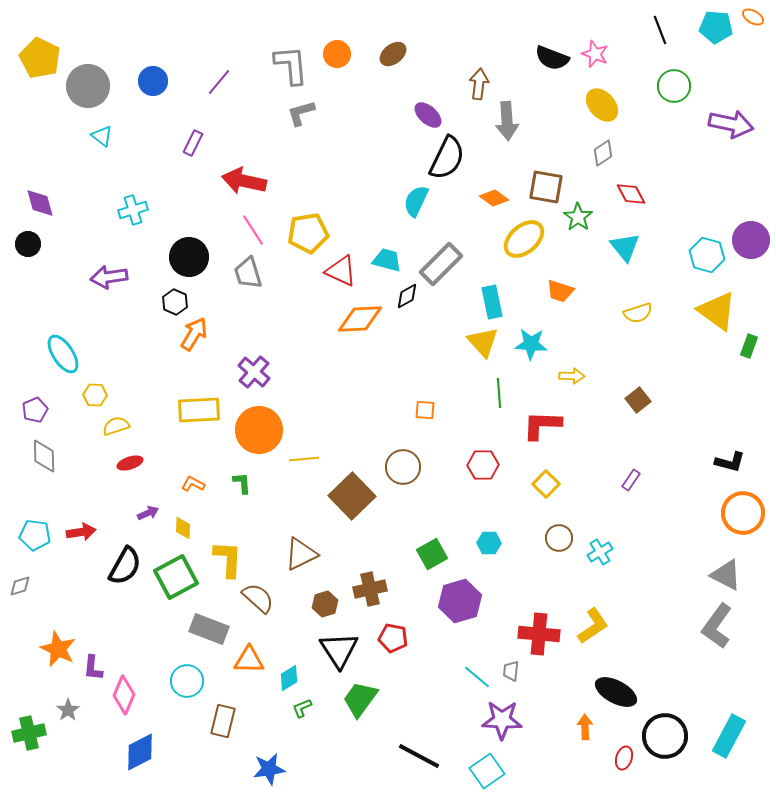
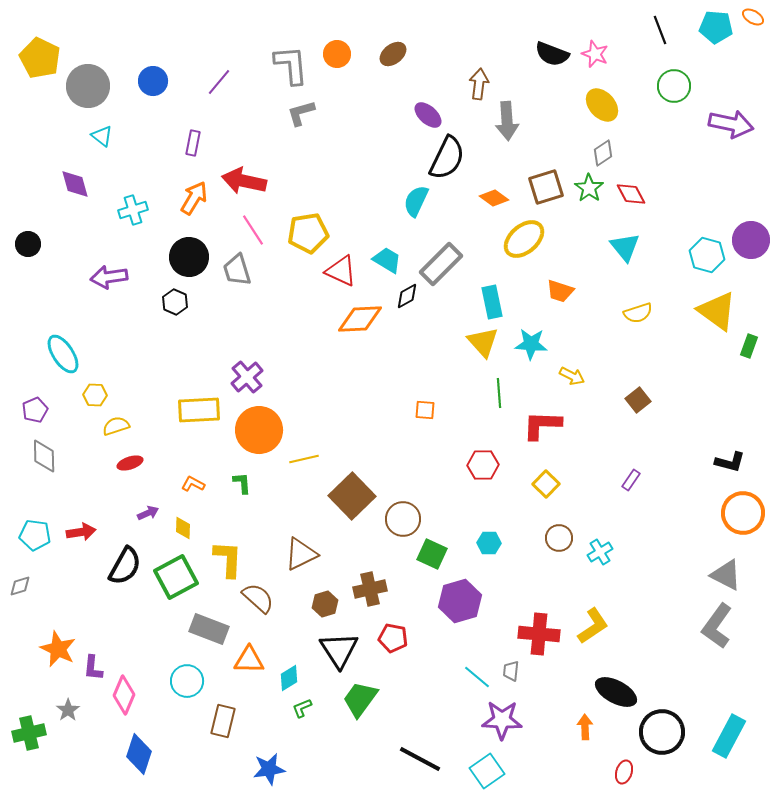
black semicircle at (552, 58): moved 4 px up
purple rectangle at (193, 143): rotated 15 degrees counterclockwise
brown square at (546, 187): rotated 27 degrees counterclockwise
purple diamond at (40, 203): moved 35 px right, 19 px up
green star at (578, 217): moved 11 px right, 29 px up
cyan trapezoid at (387, 260): rotated 16 degrees clockwise
gray trapezoid at (248, 273): moved 11 px left, 3 px up
orange arrow at (194, 334): moved 136 px up
purple cross at (254, 372): moved 7 px left, 5 px down; rotated 8 degrees clockwise
yellow arrow at (572, 376): rotated 25 degrees clockwise
yellow line at (304, 459): rotated 8 degrees counterclockwise
brown circle at (403, 467): moved 52 px down
green square at (432, 554): rotated 36 degrees counterclockwise
black circle at (665, 736): moved 3 px left, 4 px up
blue diamond at (140, 752): moved 1 px left, 2 px down; rotated 45 degrees counterclockwise
black line at (419, 756): moved 1 px right, 3 px down
red ellipse at (624, 758): moved 14 px down
